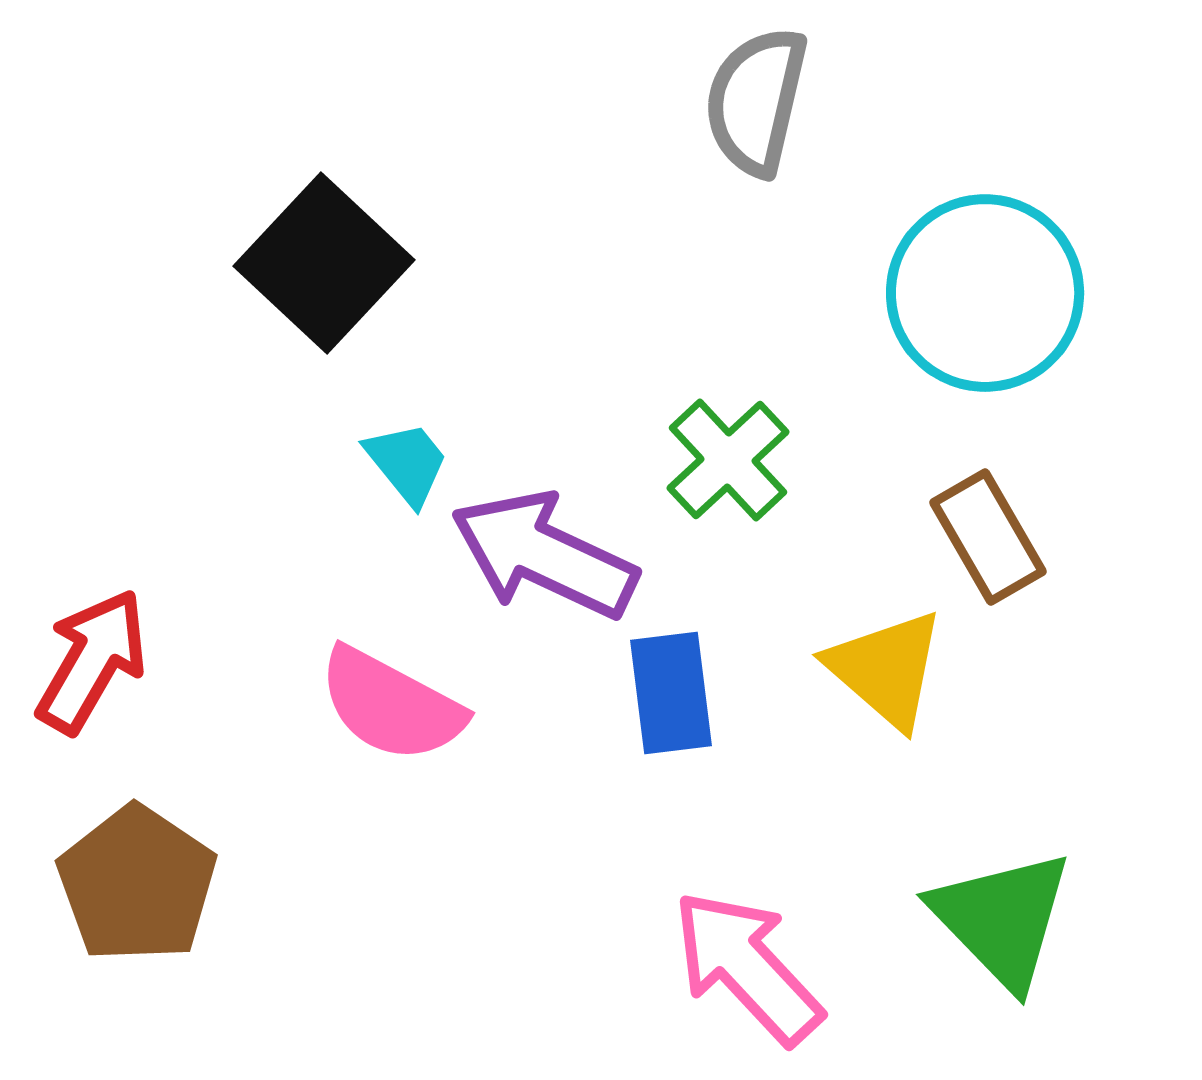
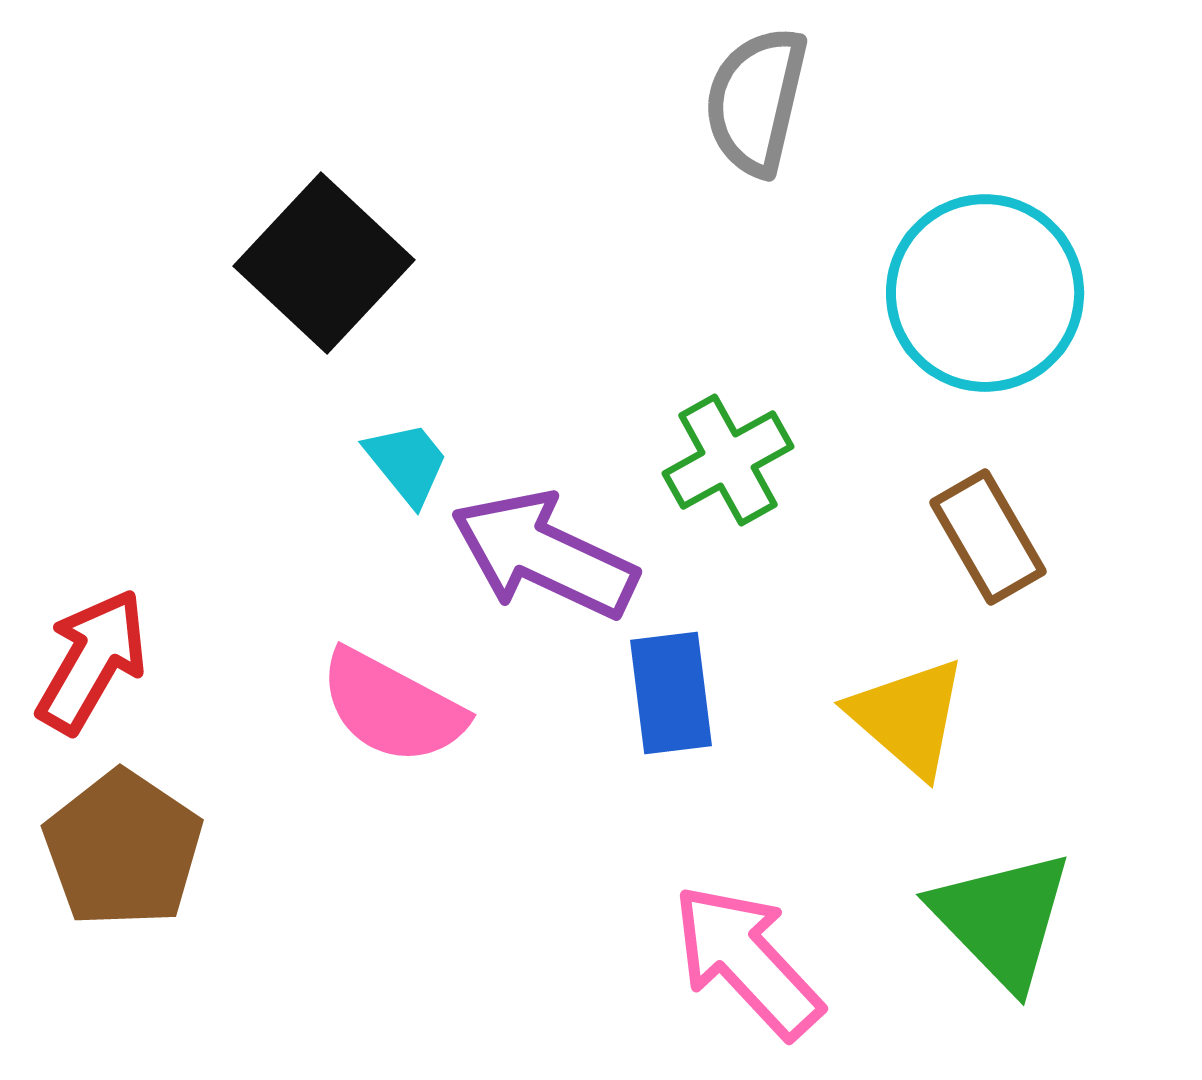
green cross: rotated 14 degrees clockwise
yellow triangle: moved 22 px right, 48 px down
pink semicircle: moved 1 px right, 2 px down
brown pentagon: moved 14 px left, 35 px up
pink arrow: moved 6 px up
